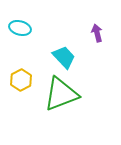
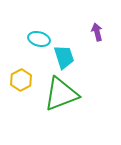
cyan ellipse: moved 19 px right, 11 px down
purple arrow: moved 1 px up
cyan trapezoid: rotated 25 degrees clockwise
